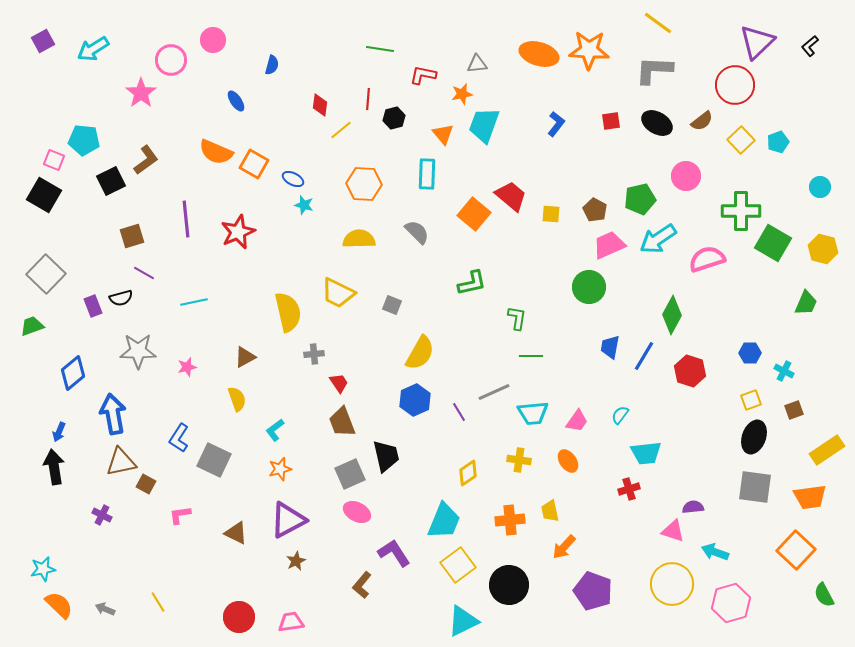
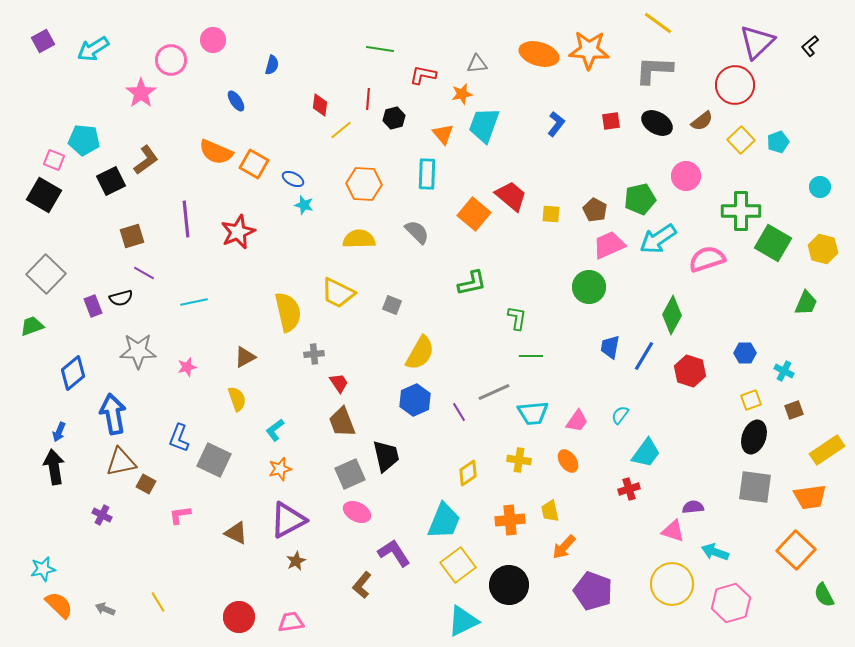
blue hexagon at (750, 353): moved 5 px left
blue L-shape at (179, 438): rotated 12 degrees counterclockwise
cyan trapezoid at (646, 453): rotated 48 degrees counterclockwise
